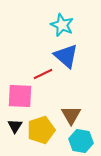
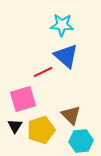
cyan star: rotated 20 degrees counterclockwise
red line: moved 2 px up
pink square: moved 3 px right, 3 px down; rotated 20 degrees counterclockwise
brown triangle: rotated 15 degrees counterclockwise
cyan hexagon: rotated 15 degrees counterclockwise
